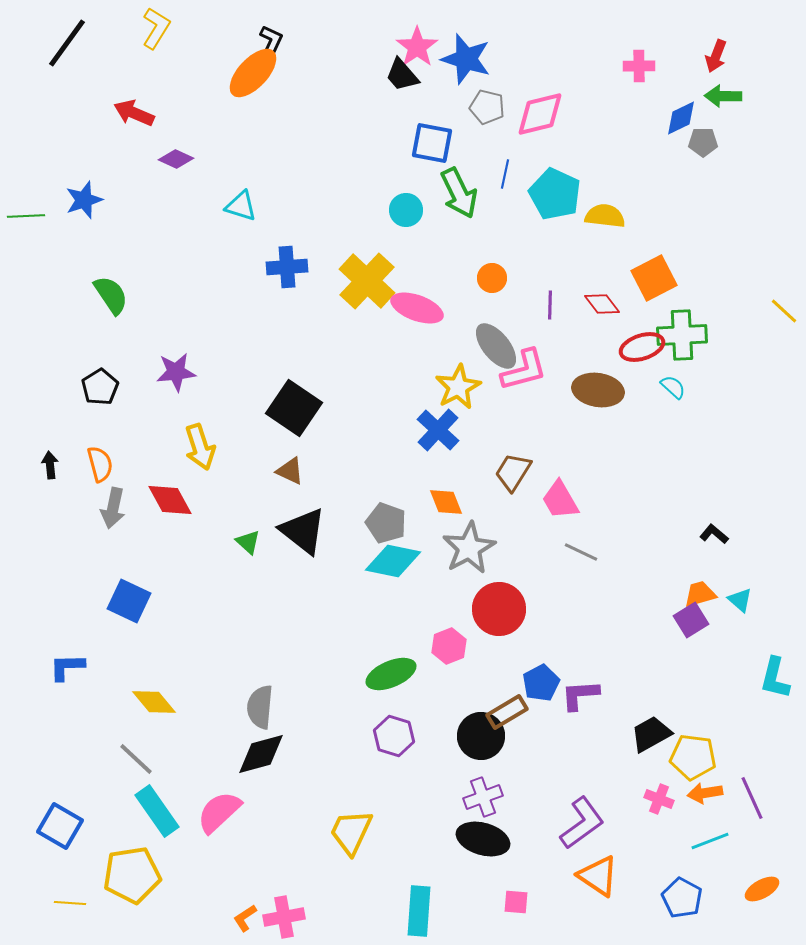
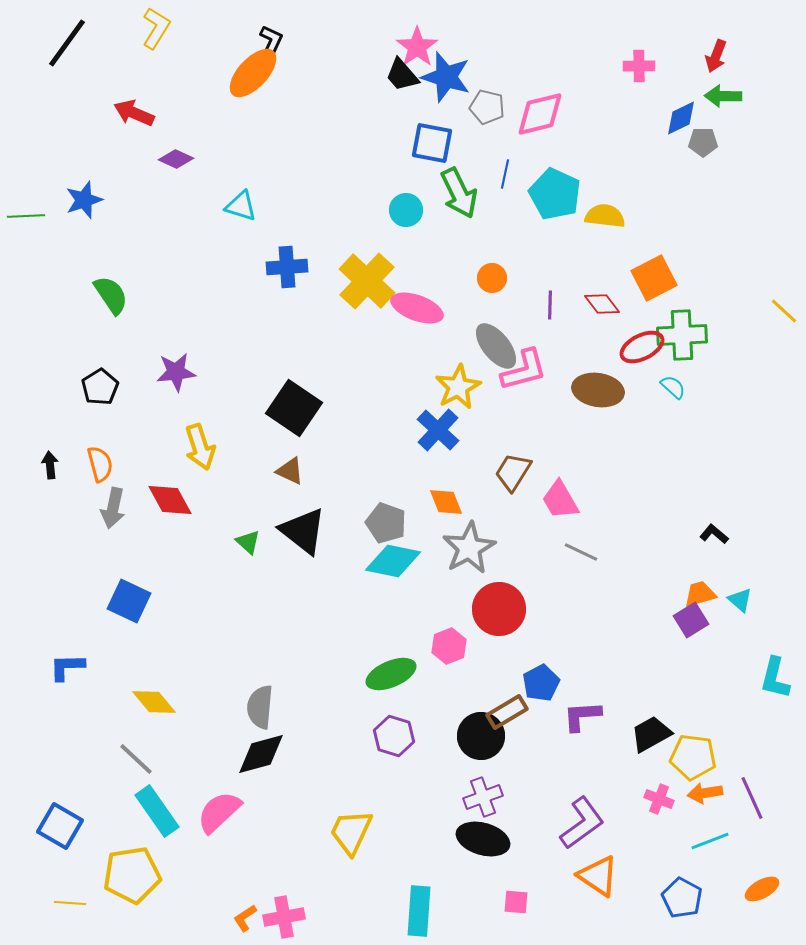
blue star at (466, 59): moved 20 px left, 18 px down
red ellipse at (642, 347): rotated 9 degrees counterclockwise
purple L-shape at (580, 695): moved 2 px right, 21 px down
